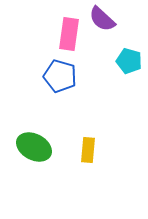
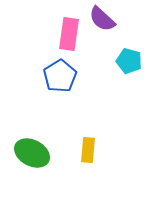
blue pentagon: rotated 24 degrees clockwise
green ellipse: moved 2 px left, 6 px down
